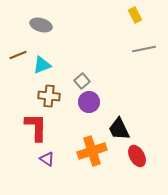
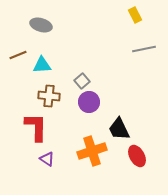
cyan triangle: rotated 18 degrees clockwise
